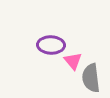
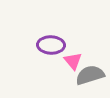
gray semicircle: moved 1 px left, 3 px up; rotated 80 degrees clockwise
